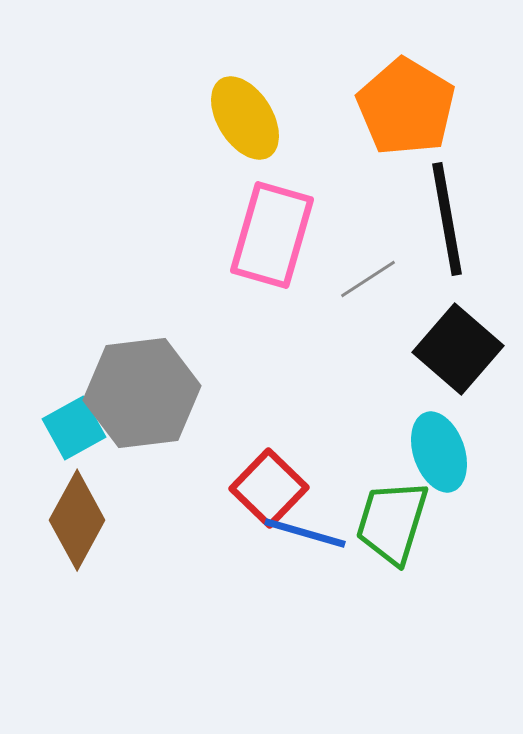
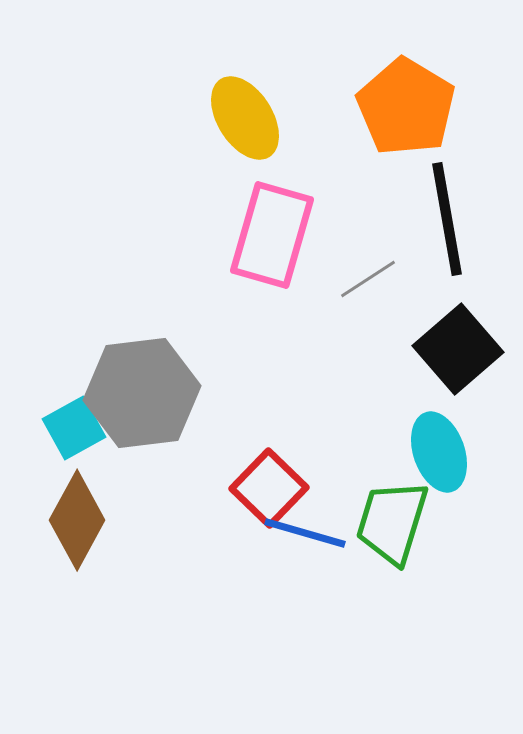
black square: rotated 8 degrees clockwise
